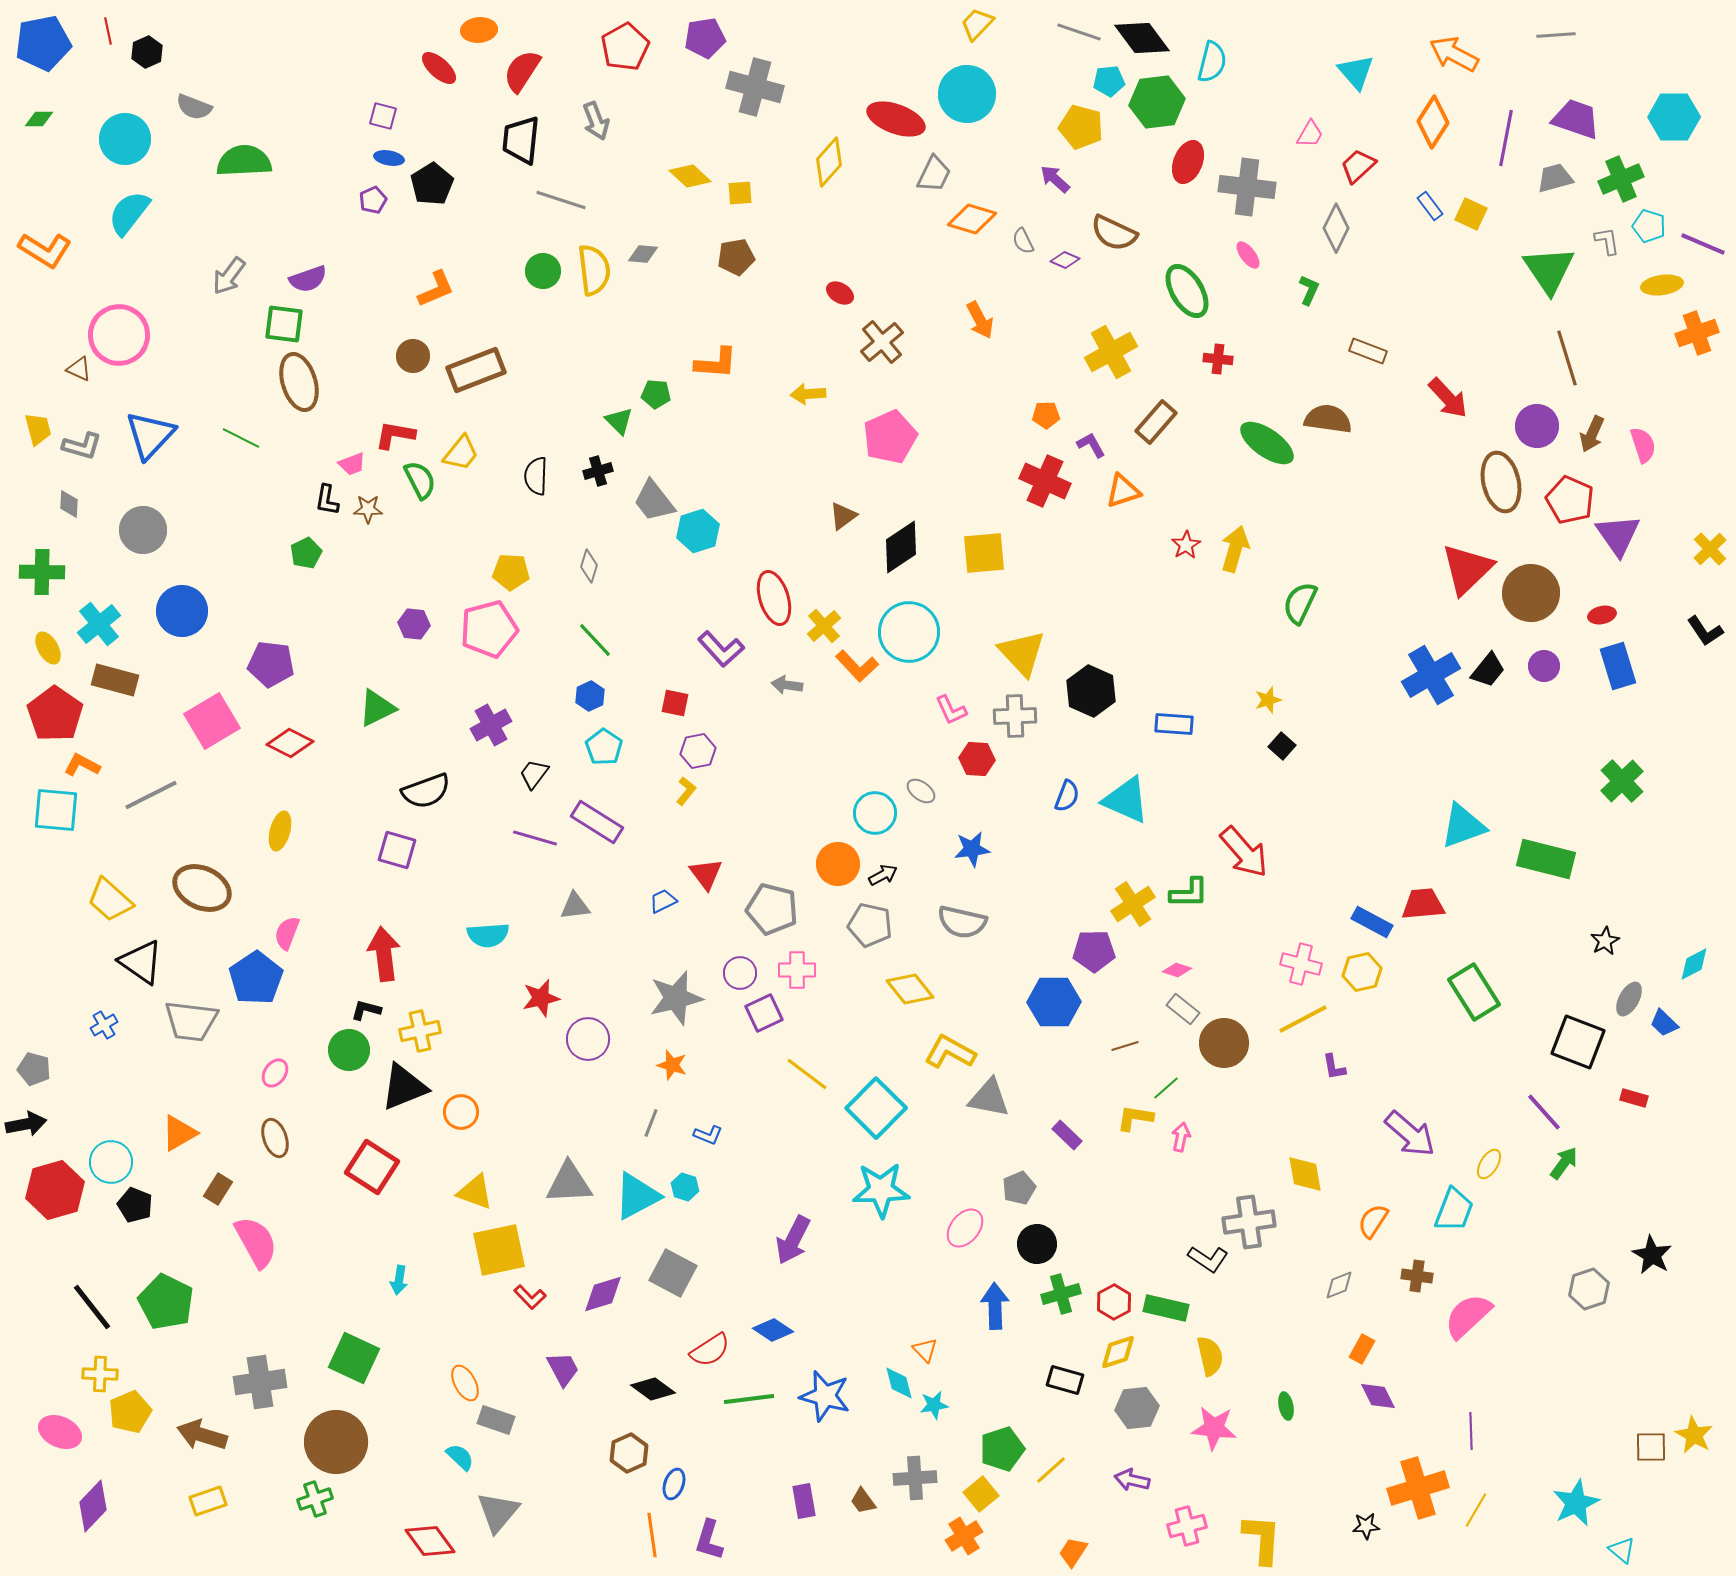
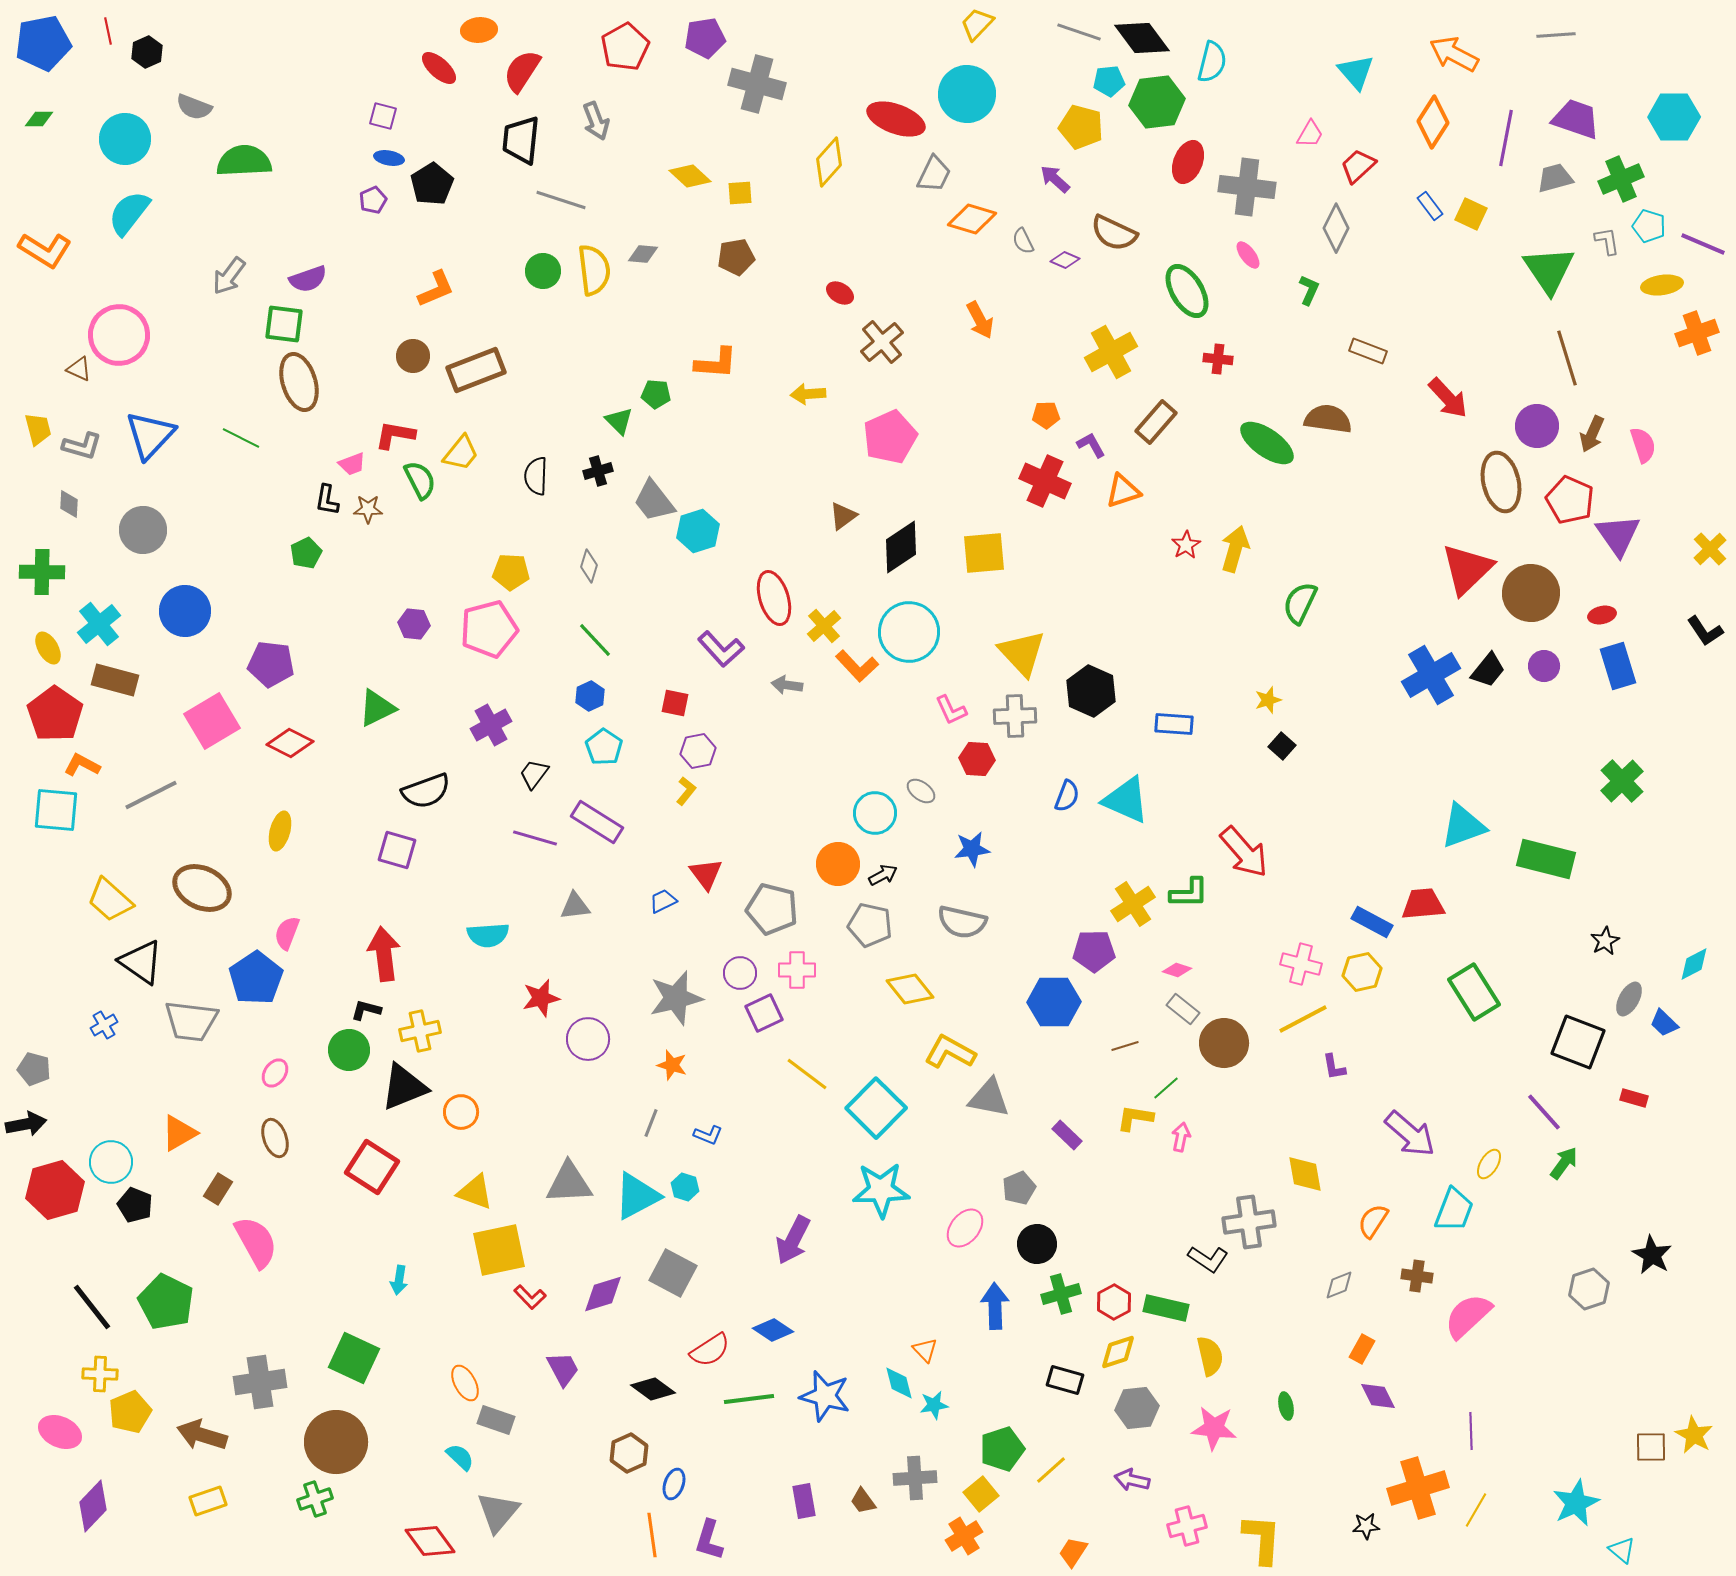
gray cross at (755, 87): moved 2 px right, 3 px up
blue circle at (182, 611): moved 3 px right
